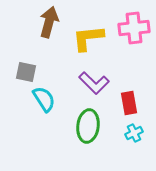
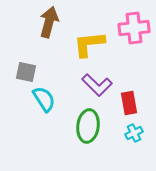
yellow L-shape: moved 1 px right, 6 px down
purple L-shape: moved 3 px right, 2 px down
